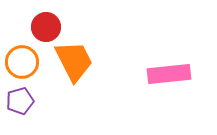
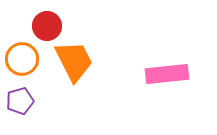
red circle: moved 1 px right, 1 px up
orange circle: moved 3 px up
pink rectangle: moved 2 px left
